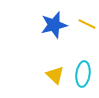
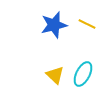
cyan ellipse: rotated 20 degrees clockwise
